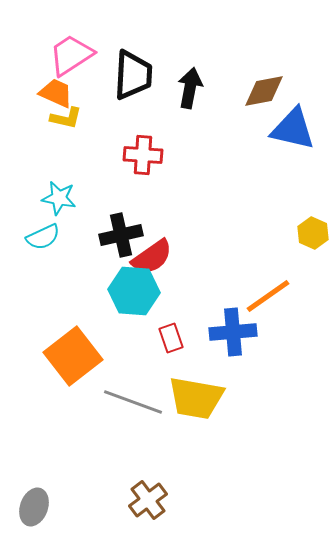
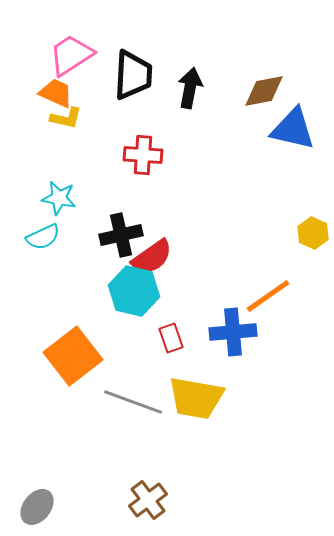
cyan hexagon: rotated 9 degrees clockwise
gray ellipse: moved 3 px right; rotated 18 degrees clockwise
